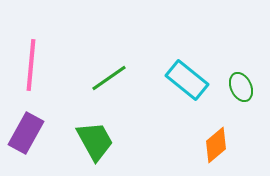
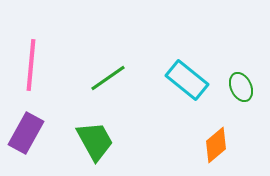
green line: moved 1 px left
